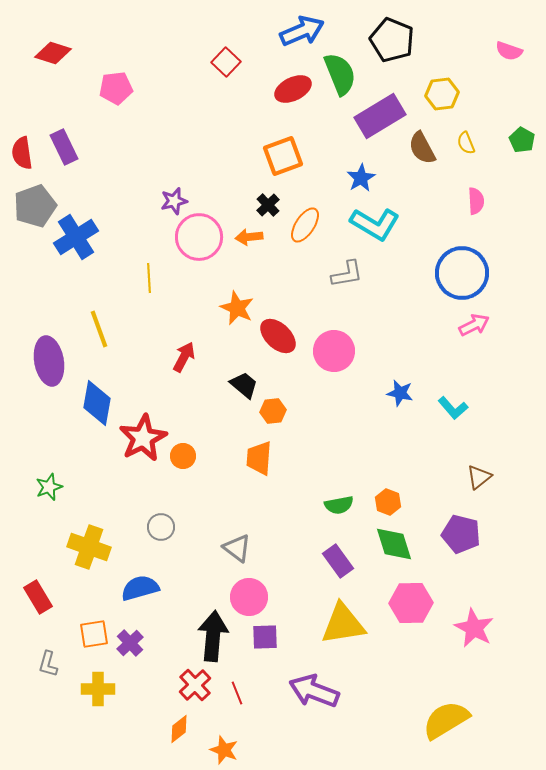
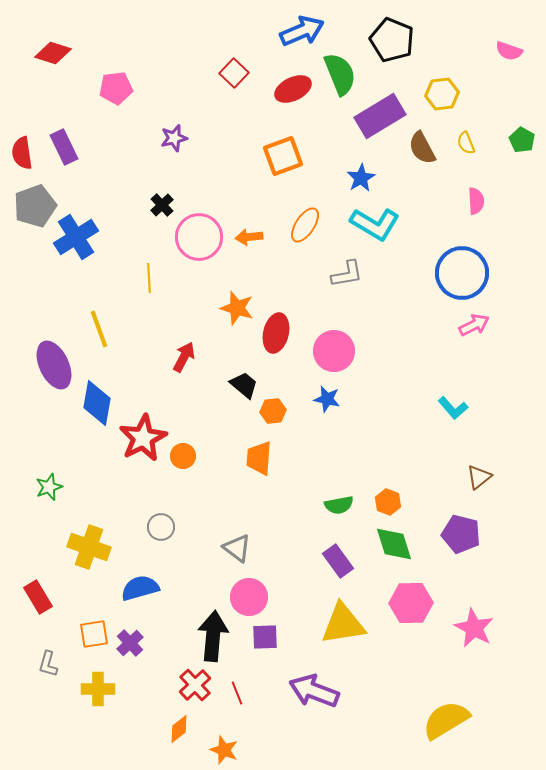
red square at (226, 62): moved 8 px right, 11 px down
purple star at (174, 201): moved 63 px up
black cross at (268, 205): moved 106 px left
orange star at (237, 308): rotated 8 degrees counterclockwise
red ellipse at (278, 336): moved 2 px left, 3 px up; rotated 60 degrees clockwise
purple ellipse at (49, 361): moved 5 px right, 4 px down; rotated 15 degrees counterclockwise
blue star at (400, 393): moved 73 px left, 6 px down
